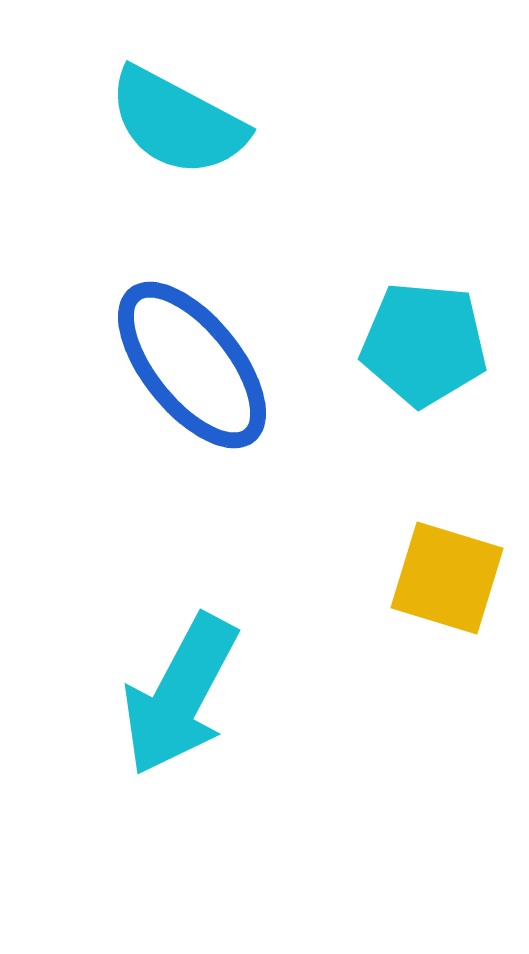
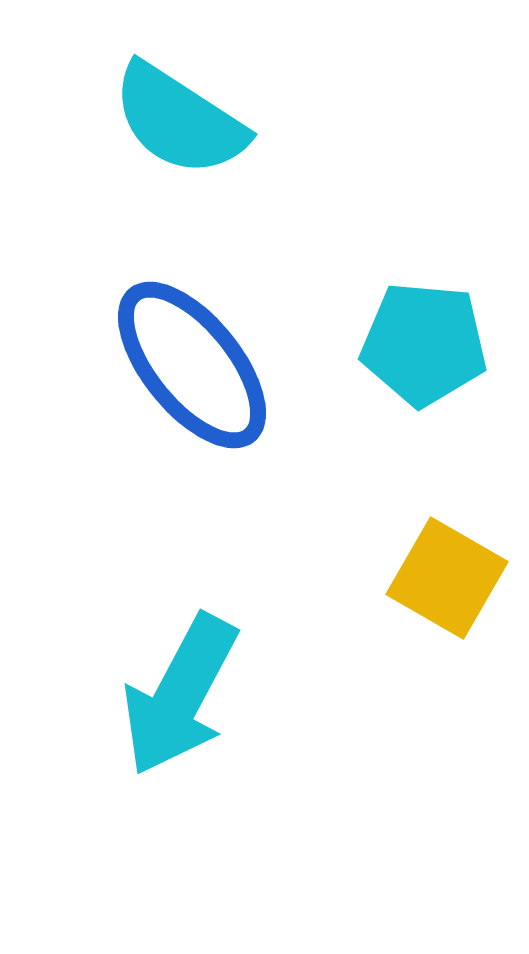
cyan semicircle: moved 2 px right, 2 px up; rotated 5 degrees clockwise
yellow square: rotated 13 degrees clockwise
